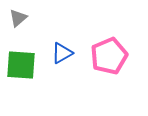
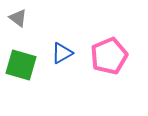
gray triangle: rotated 42 degrees counterclockwise
green square: rotated 12 degrees clockwise
